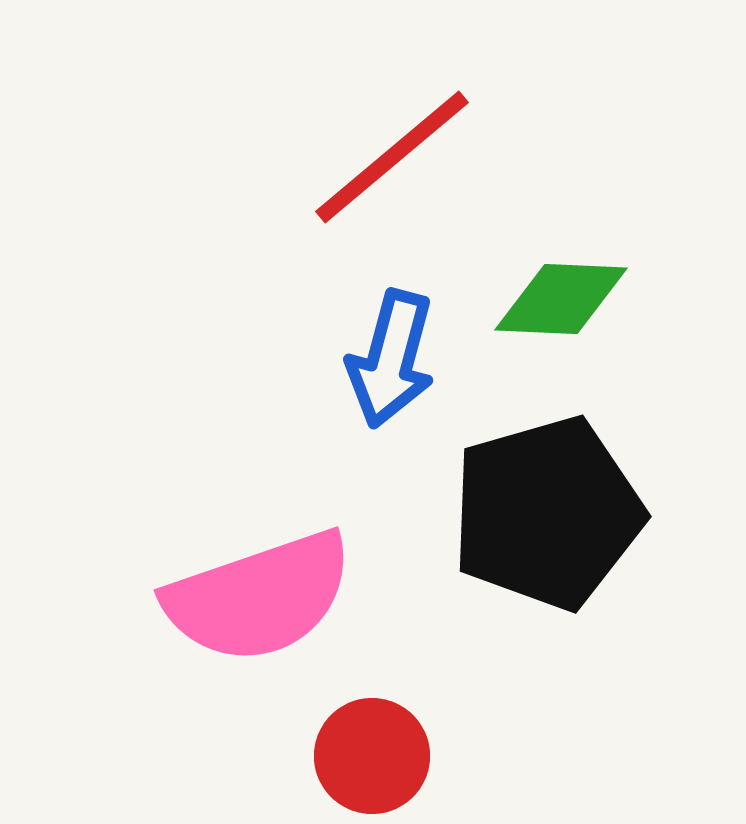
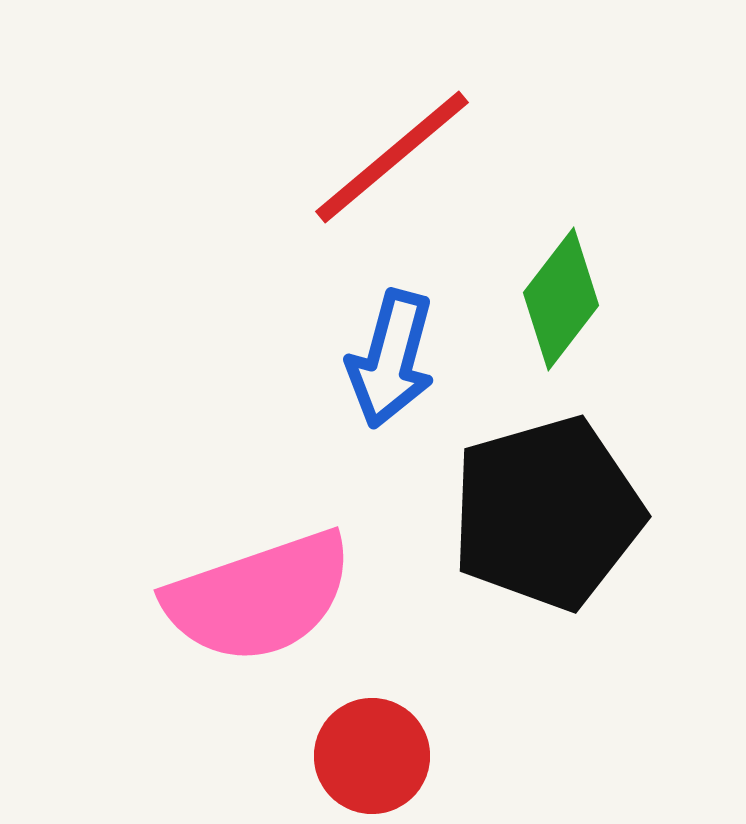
green diamond: rotated 55 degrees counterclockwise
